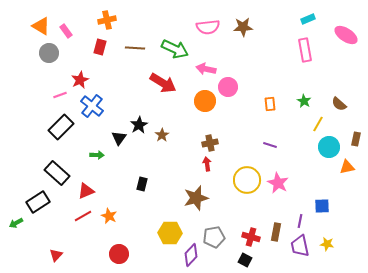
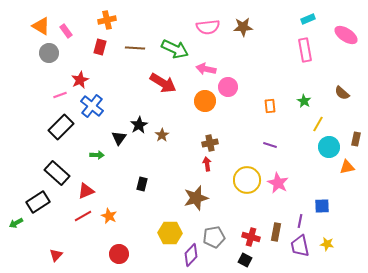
orange rectangle at (270, 104): moved 2 px down
brown semicircle at (339, 104): moved 3 px right, 11 px up
